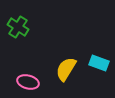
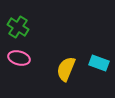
yellow semicircle: rotated 10 degrees counterclockwise
pink ellipse: moved 9 px left, 24 px up
